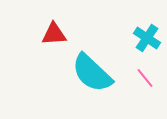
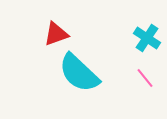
red triangle: moved 2 px right; rotated 16 degrees counterclockwise
cyan semicircle: moved 13 px left
